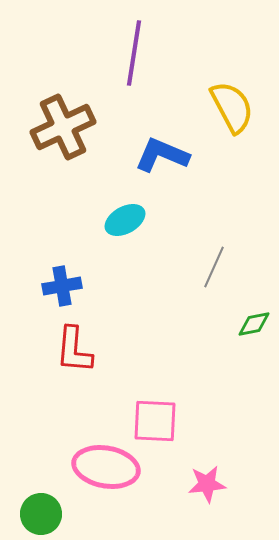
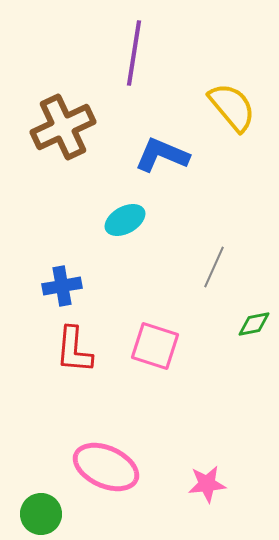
yellow semicircle: rotated 12 degrees counterclockwise
pink square: moved 75 px up; rotated 15 degrees clockwise
pink ellipse: rotated 14 degrees clockwise
